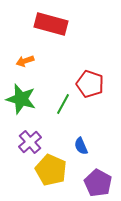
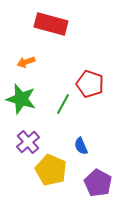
orange arrow: moved 1 px right, 1 px down
purple cross: moved 2 px left
